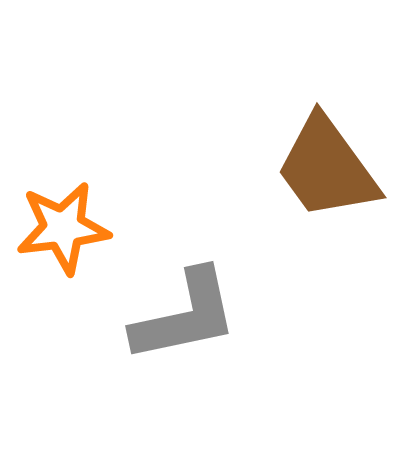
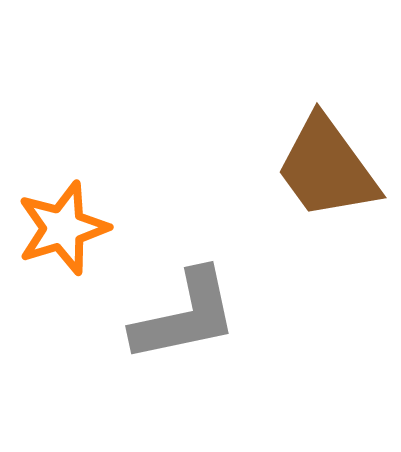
orange star: rotated 10 degrees counterclockwise
